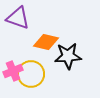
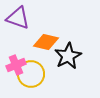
black star: rotated 24 degrees counterclockwise
pink cross: moved 3 px right, 6 px up
